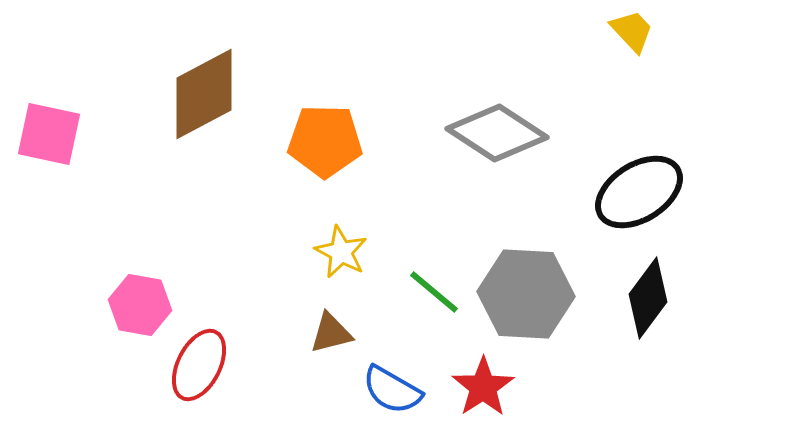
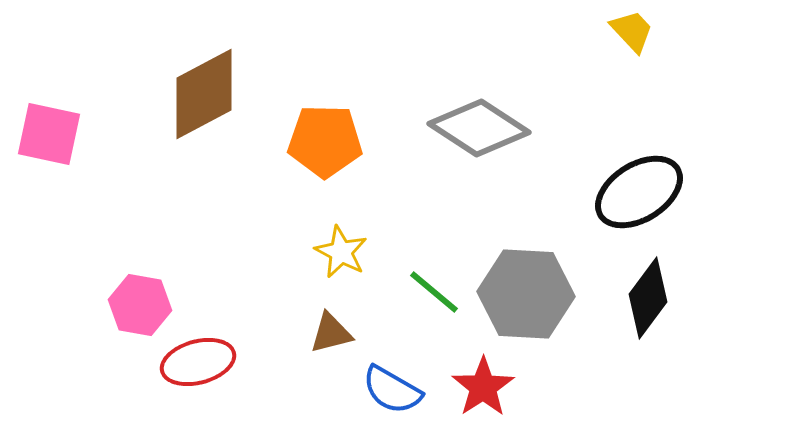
gray diamond: moved 18 px left, 5 px up
red ellipse: moved 1 px left, 3 px up; rotated 48 degrees clockwise
